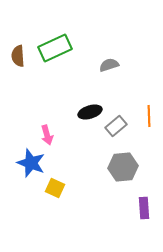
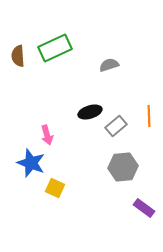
purple rectangle: rotated 50 degrees counterclockwise
